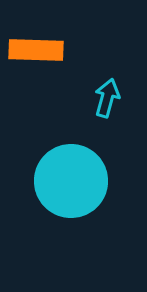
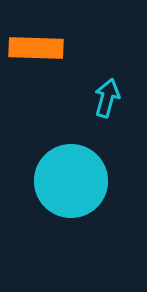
orange rectangle: moved 2 px up
